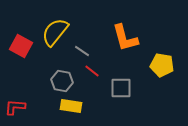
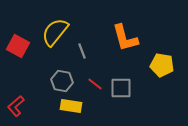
red square: moved 3 px left
gray line: rotated 35 degrees clockwise
red line: moved 3 px right, 13 px down
red L-shape: moved 1 px right, 1 px up; rotated 45 degrees counterclockwise
